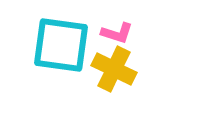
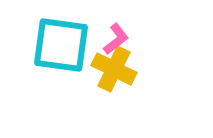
pink L-shape: moved 1 px left, 6 px down; rotated 56 degrees counterclockwise
